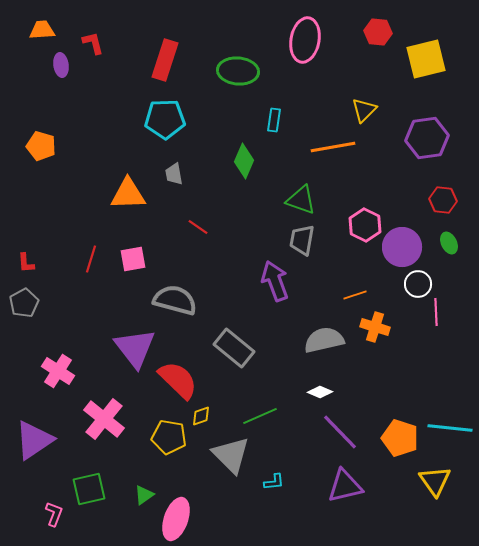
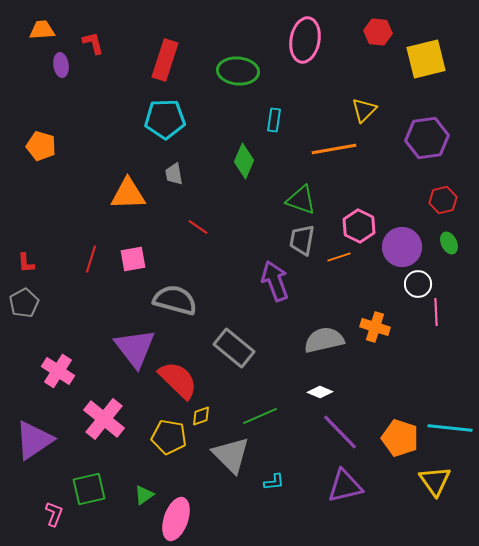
orange line at (333, 147): moved 1 px right, 2 px down
red hexagon at (443, 200): rotated 20 degrees counterclockwise
pink hexagon at (365, 225): moved 6 px left, 1 px down
orange line at (355, 295): moved 16 px left, 38 px up
